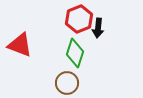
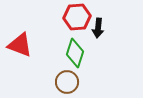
red hexagon: moved 2 px left, 2 px up; rotated 16 degrees clockwise
brown circle: moved 1 px up
